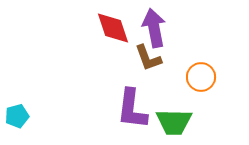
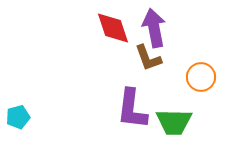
cyan pentagon: moved 1 px right, 1 px down
